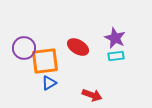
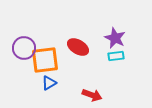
orange square: moved 1 px up
